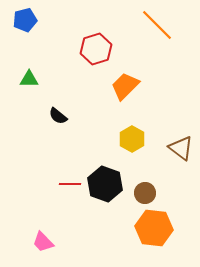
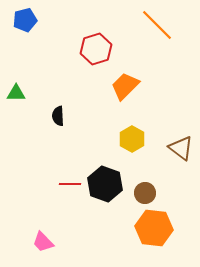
green triangle: moved 13 px left, 14 px down
black semicircle: rotated 48 degrees clockwise
